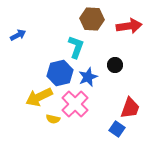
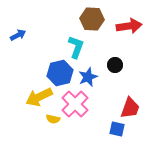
blue square: rotated 21 degrees counterclockwise
